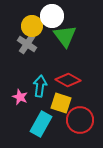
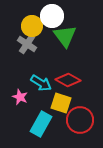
cyan arrow: moved 1 px right, 3 px up; rotated 115 degrees clockwise
